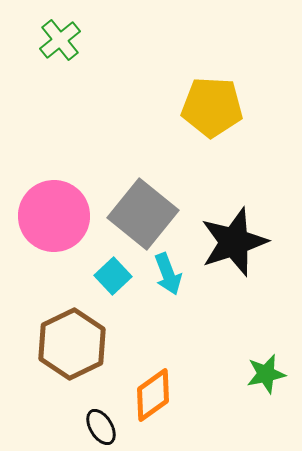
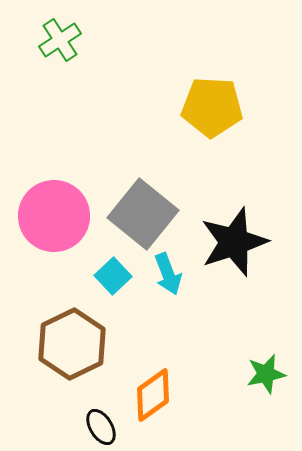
green cross: rotated 6 degrees clockwise
